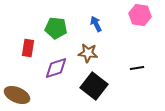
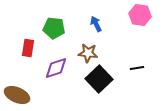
green pentagon: moved 2 px left
black square: moved 5 px right, 7 px up; rotated 8 degrees clockwise
